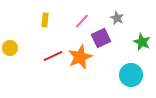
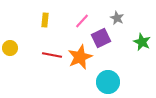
red line: moved 1 px left, 1 px up; rotated 36 degrees clockwise
cyan circle: moved 23 px left, 7 px down
